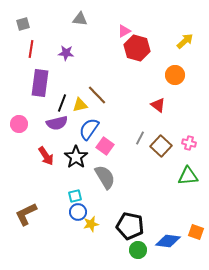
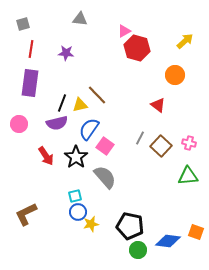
purple rectangle: moved 10 px left
gray semicircle: rotated 10 degrees counterclockwise
